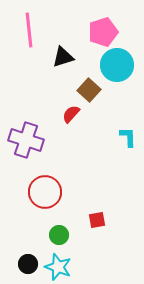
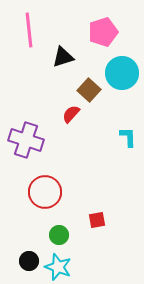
cyan circle: moved 5 px right, 8 px down
black circle: moved 1 px right, 3 px up
